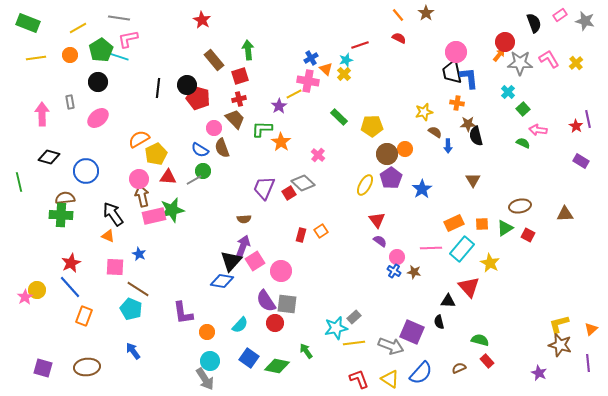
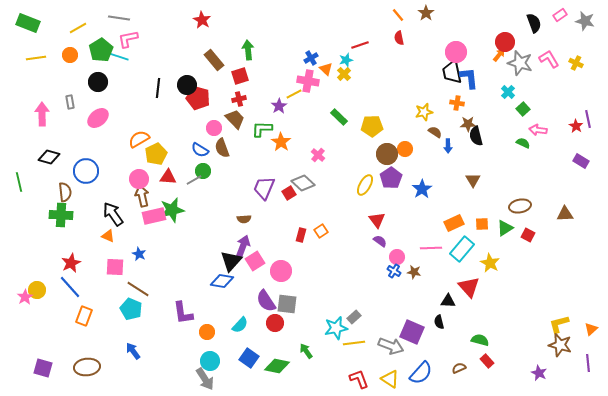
red semicircle at (399, 38): rotated 128 degrees counterclockwise
gray star at (520, 63): rotated 15 degrees clockwise
yellow cross at (576, 63): rotated 24 degrees counterclockwise
brown semicircle at (65, 198): moved 6 px up; rotated 90 degrees clockwise
